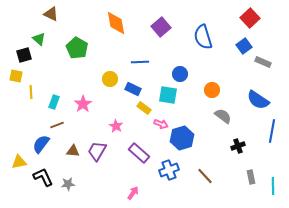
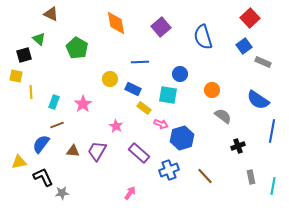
gray star at (68, 184): moved 6 px left, 9 px down
cyan line at (273, 186): rotated 12 degrees clockwise
pink arrow at (133, 193): moved 3 px left
